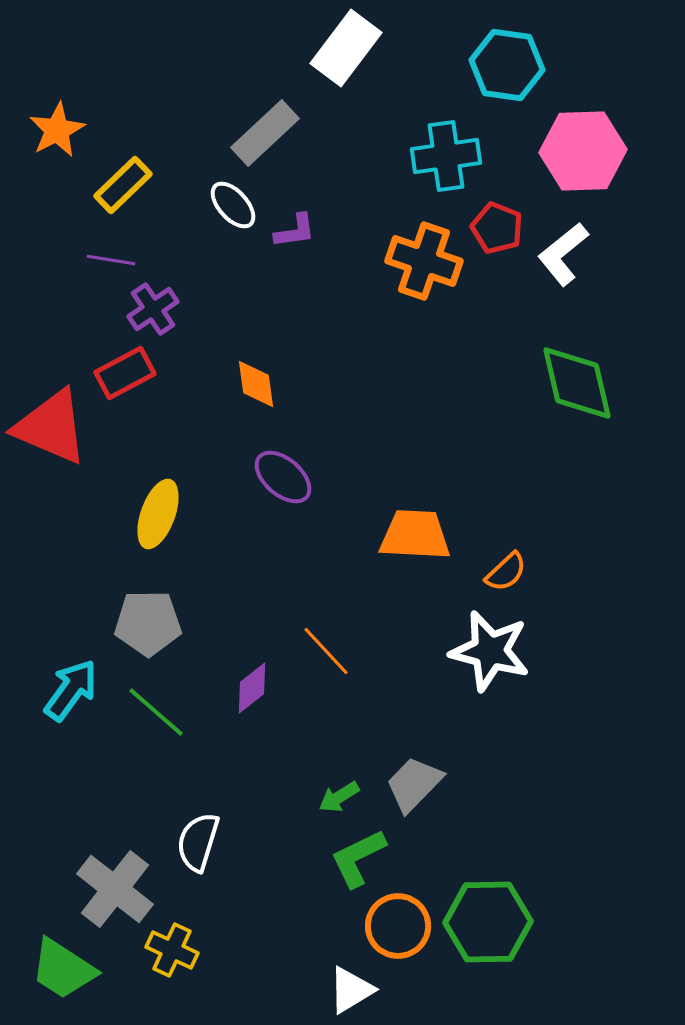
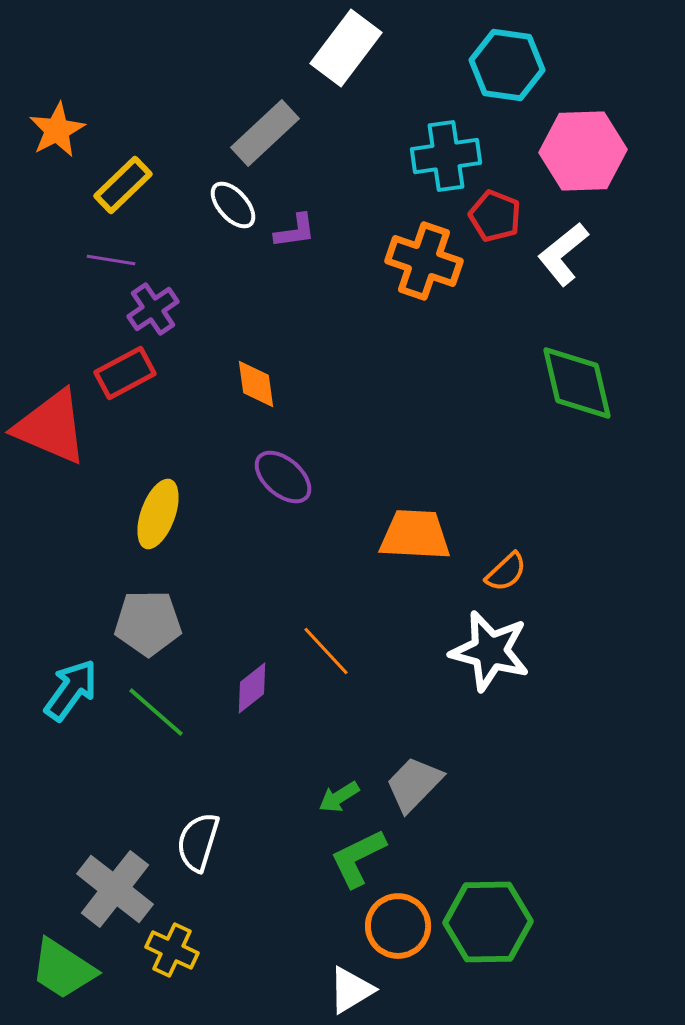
red pentagon: moved 2 px left, 12 px up
